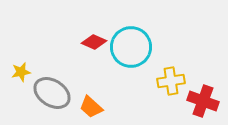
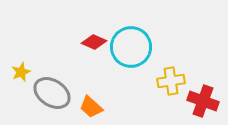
yellow star: rotated 12 degrees counterclockwise
